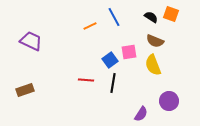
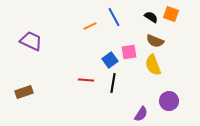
brown rectangle: moved 1 px left, 2 px down
